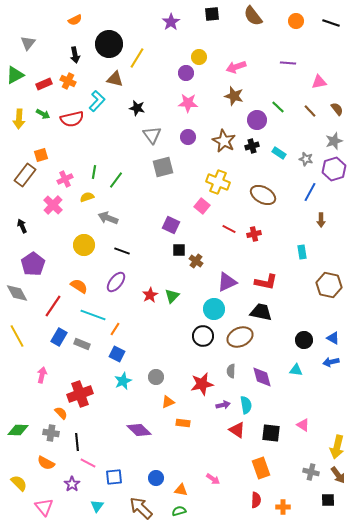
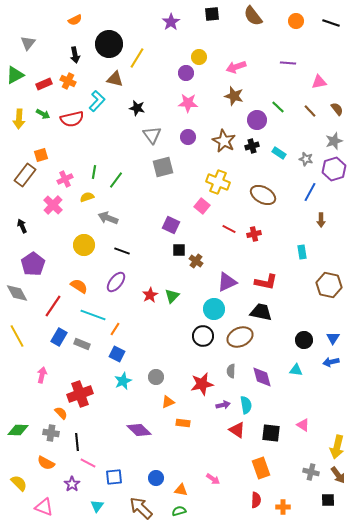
blue triangle at (333, 338): rotated 32 degrees clockwise
pink triangle at (44, 507): rotated 30 degrees counterclockwise
